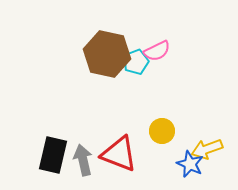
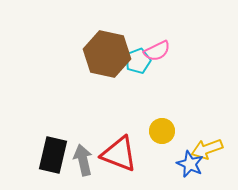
cyan pentagon: moved 2 px right, 1 px up
